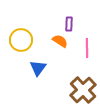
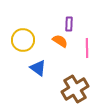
yellow circle: moved 2 px right
blue triangle: rotated 30 degrees counterclockwise
brown cross: moved 8 px left, 1 px up; rotated 12 degrees clockwise
